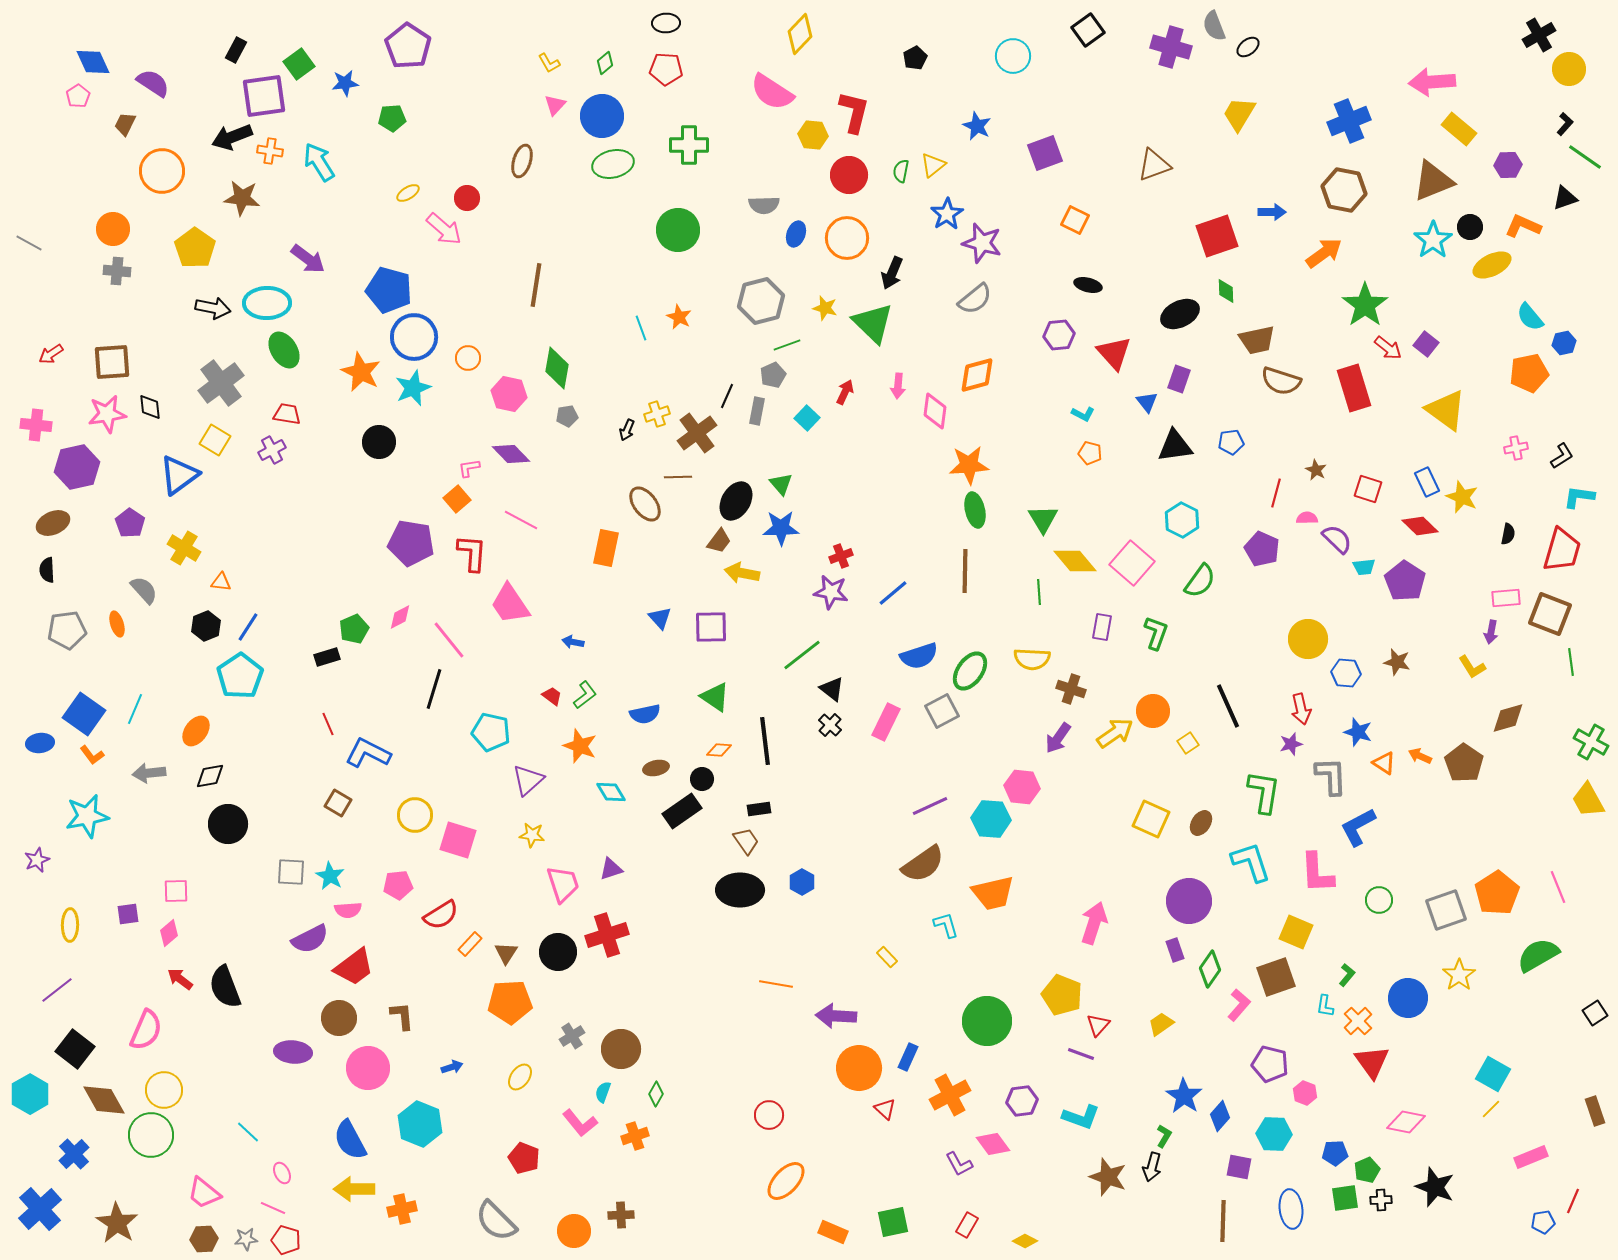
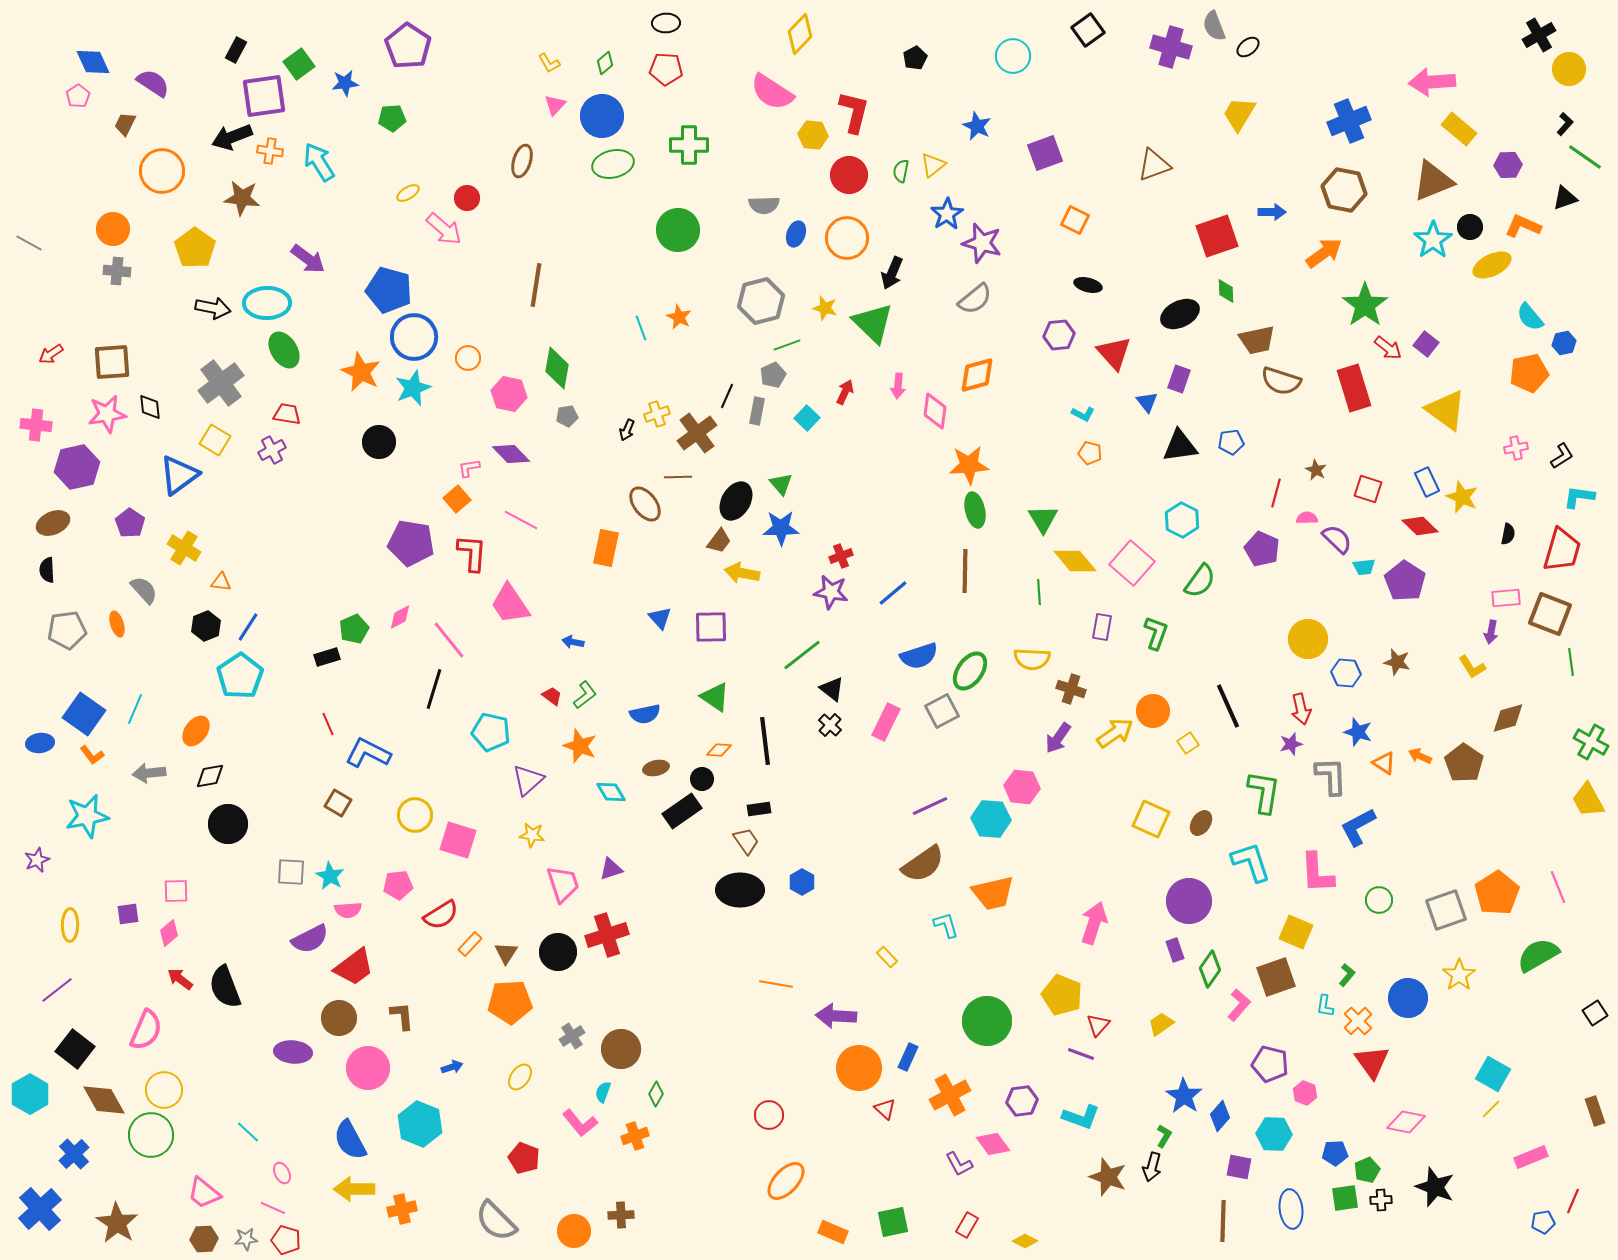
black triangle at (1175, 446): moved 5 px right
